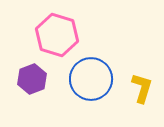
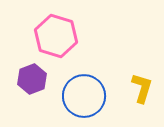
pink hexagon: moved 1 px left, 1 px down
blue circle: moved 7 px left, 17 px down
